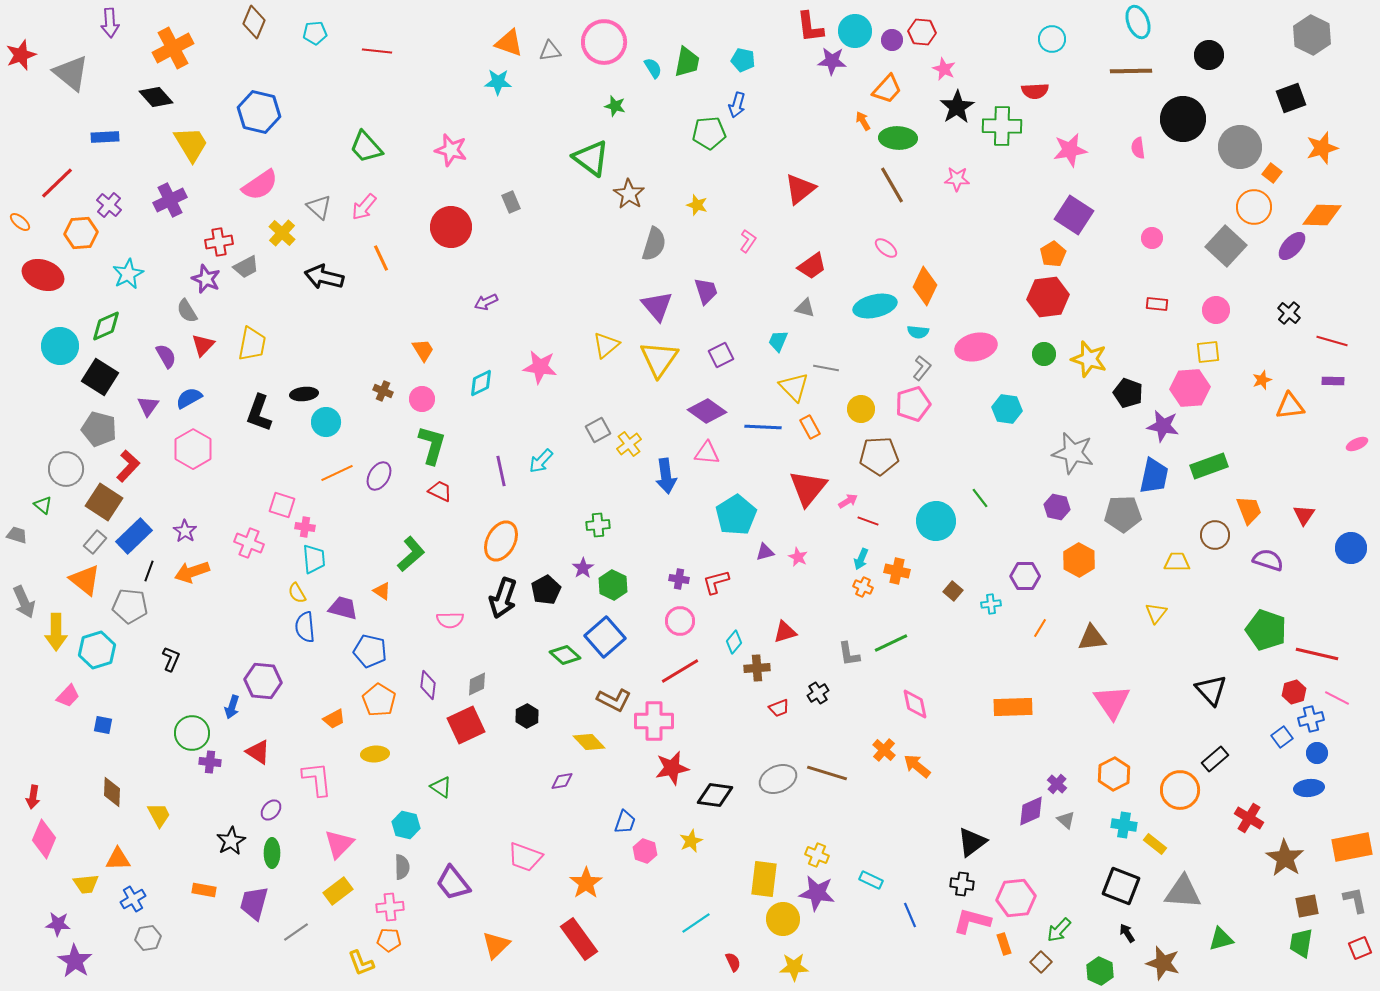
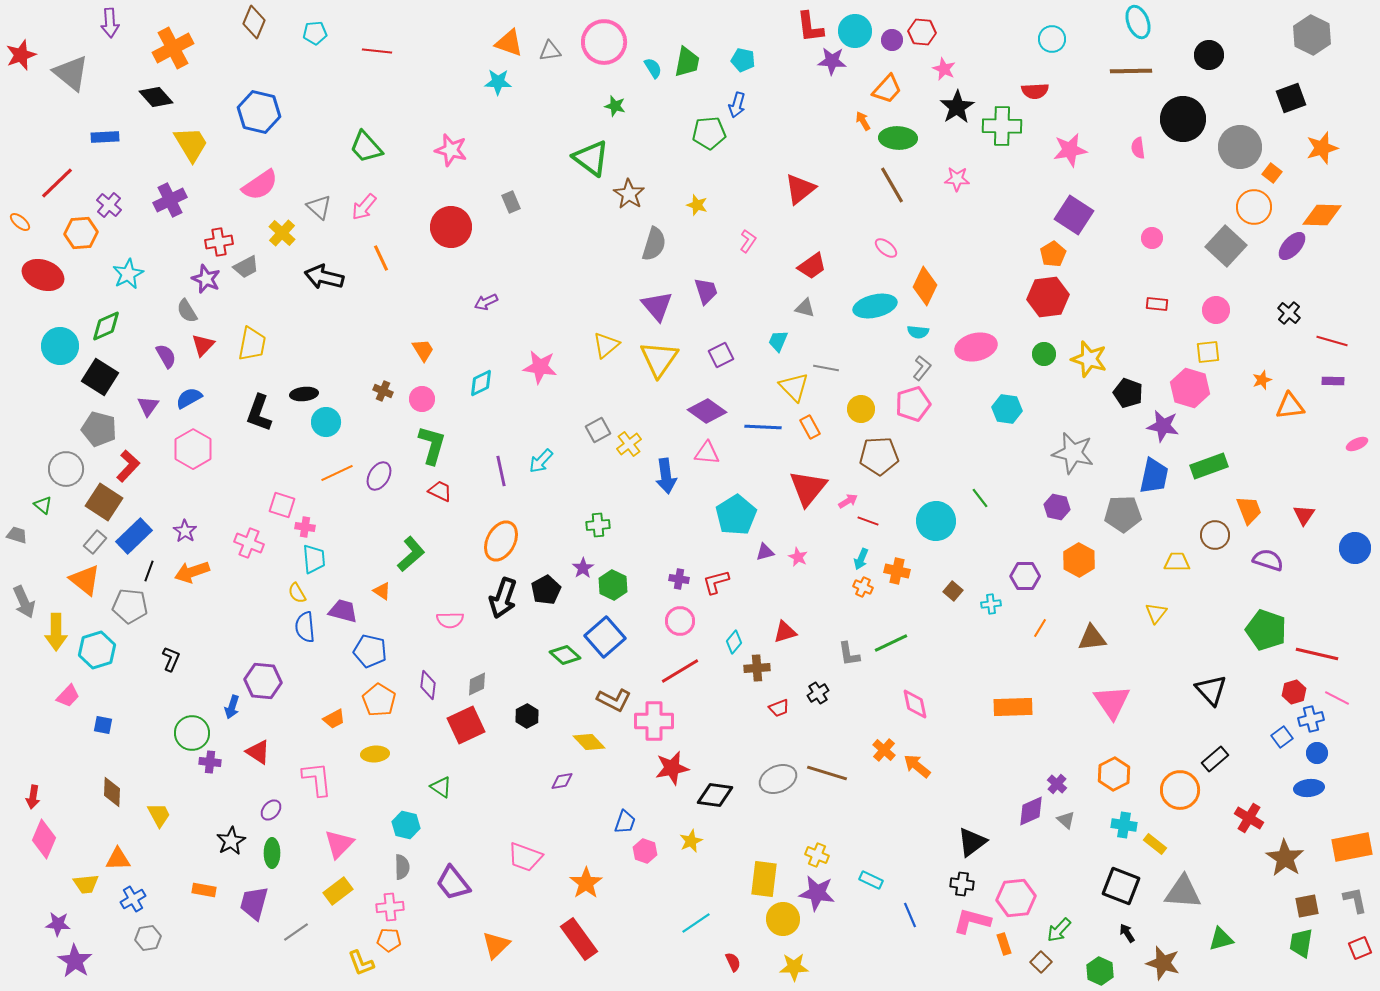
pink hexagon at (1190, 388): rotated 21 degrees clockwise
blue circle at (1351, 548): moved 4 px right
purple trapezoid at (343, 608): moved 3 px down
